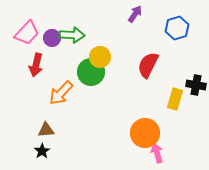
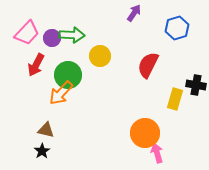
purple arrow: moved 1 px left, 1 px up
yellow circle: moved 1 px up
red arrow: rotated 15 degrees clockwise
green circle: moved 23 px left, 3 px down
brown triangle: rotated 18 degrees clockwise
